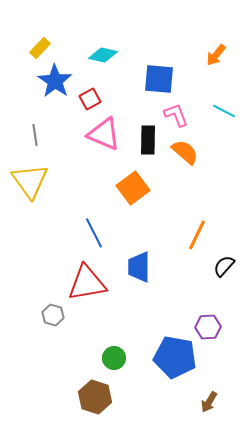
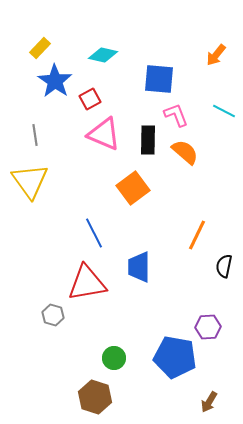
black semicircle: rotated 30 degrees counterclockwise
